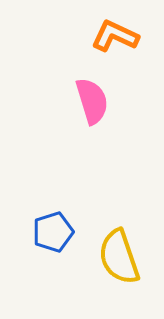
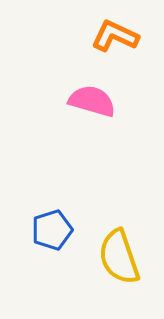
pink semicircle: rotated 57 degrees counterclockwise
blue pentagon: moved 1 px left, 2 px up
